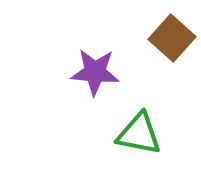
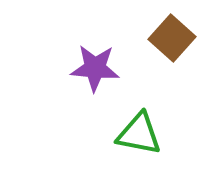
purple star: moved 4 px up
